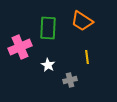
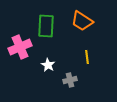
green rectangle: moved 2 px left, 2 px up
